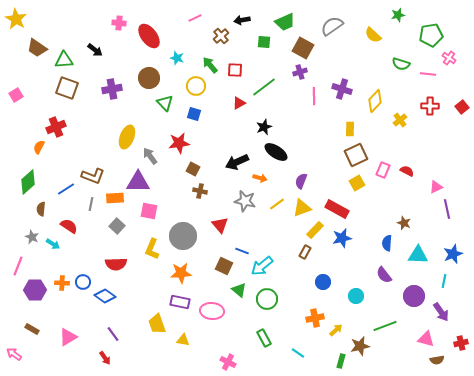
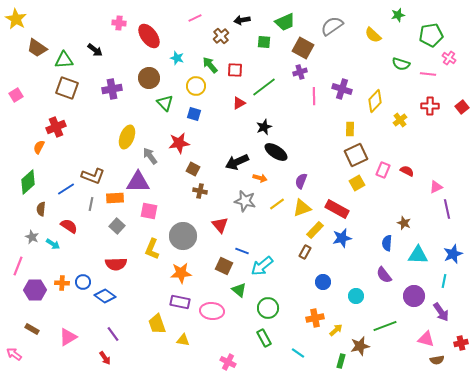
green circle at (267, 299): moved 1 px right, 9 px down
